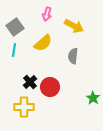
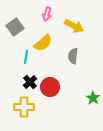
cyan line: moved 12 px right, 7 px down
